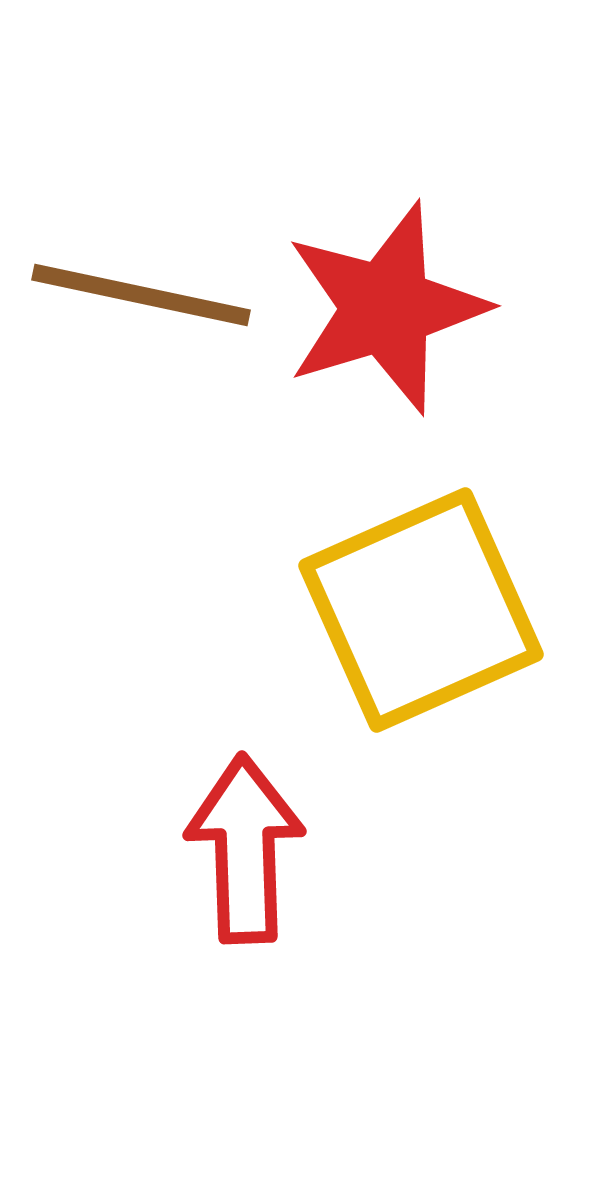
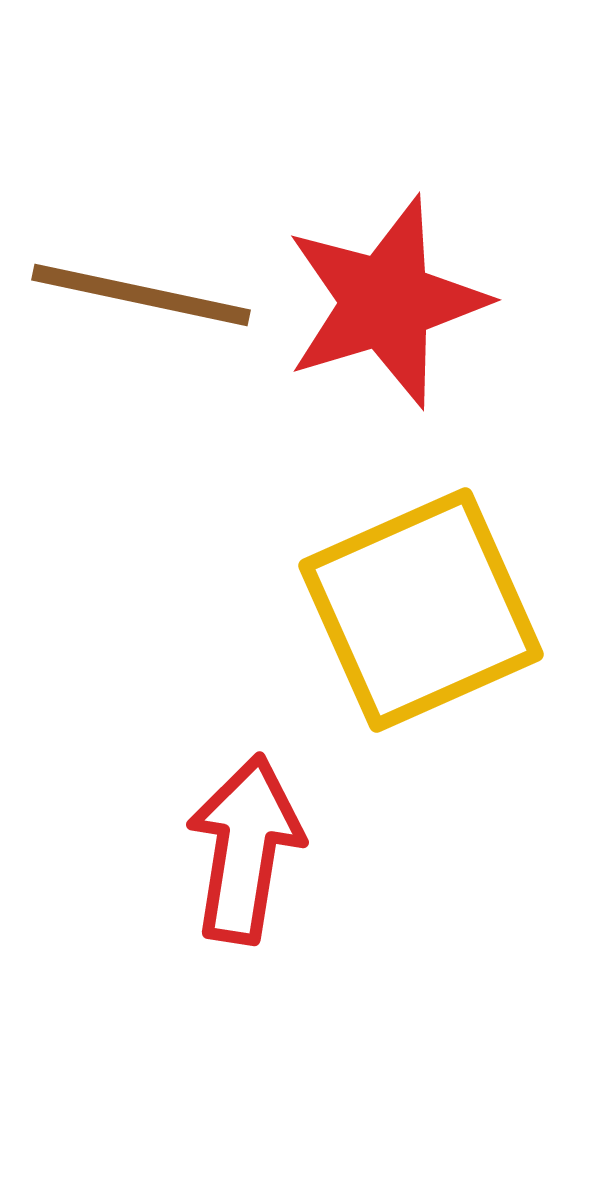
red star: moved 6 px up
red arrow: rotated 11 degrees clockwise
